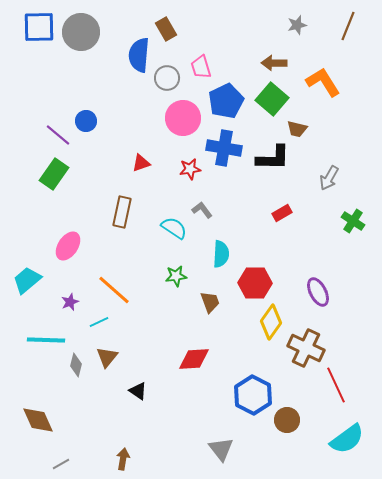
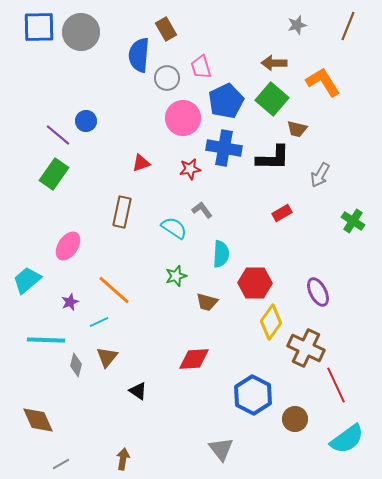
gray arrow at (329, 178): moved 9 px left, 3 px up
green star at (176, 276): rotated 10 degrees counterclockwise
brown trapezoid at (210, 302): moved 3 px left; rotated 125 degrees clockwise
brown circle at (287, 420): moved 8 px right, 1 px up
